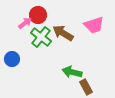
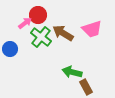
pink trapezoid: moved 2 px left, 4 px down
blue circle: moved 2 px left, 10 px up
